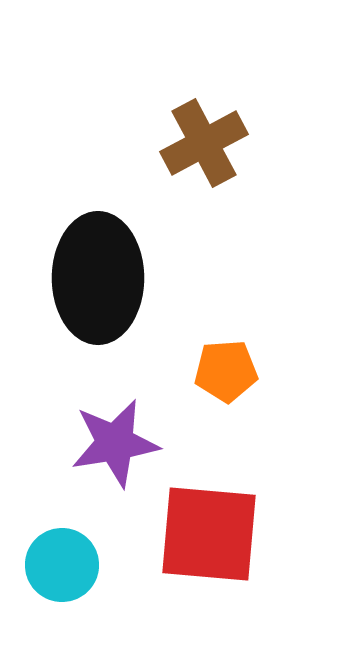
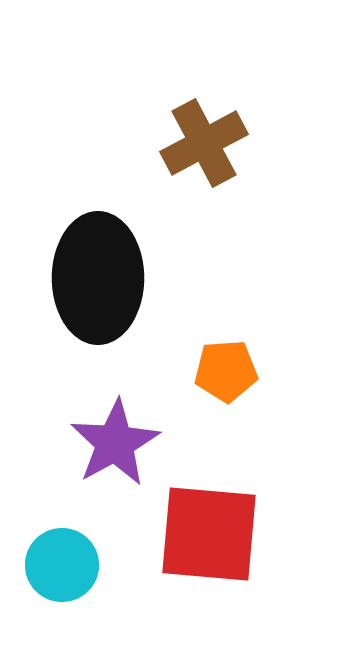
purple star: rotated 20 degrees counterclockwise
